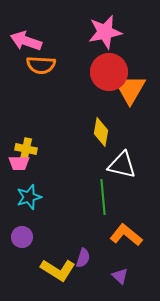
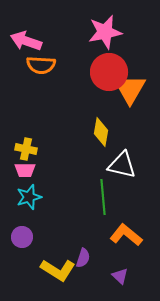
pink trapezoid: moved 6 px right, 7 px down
